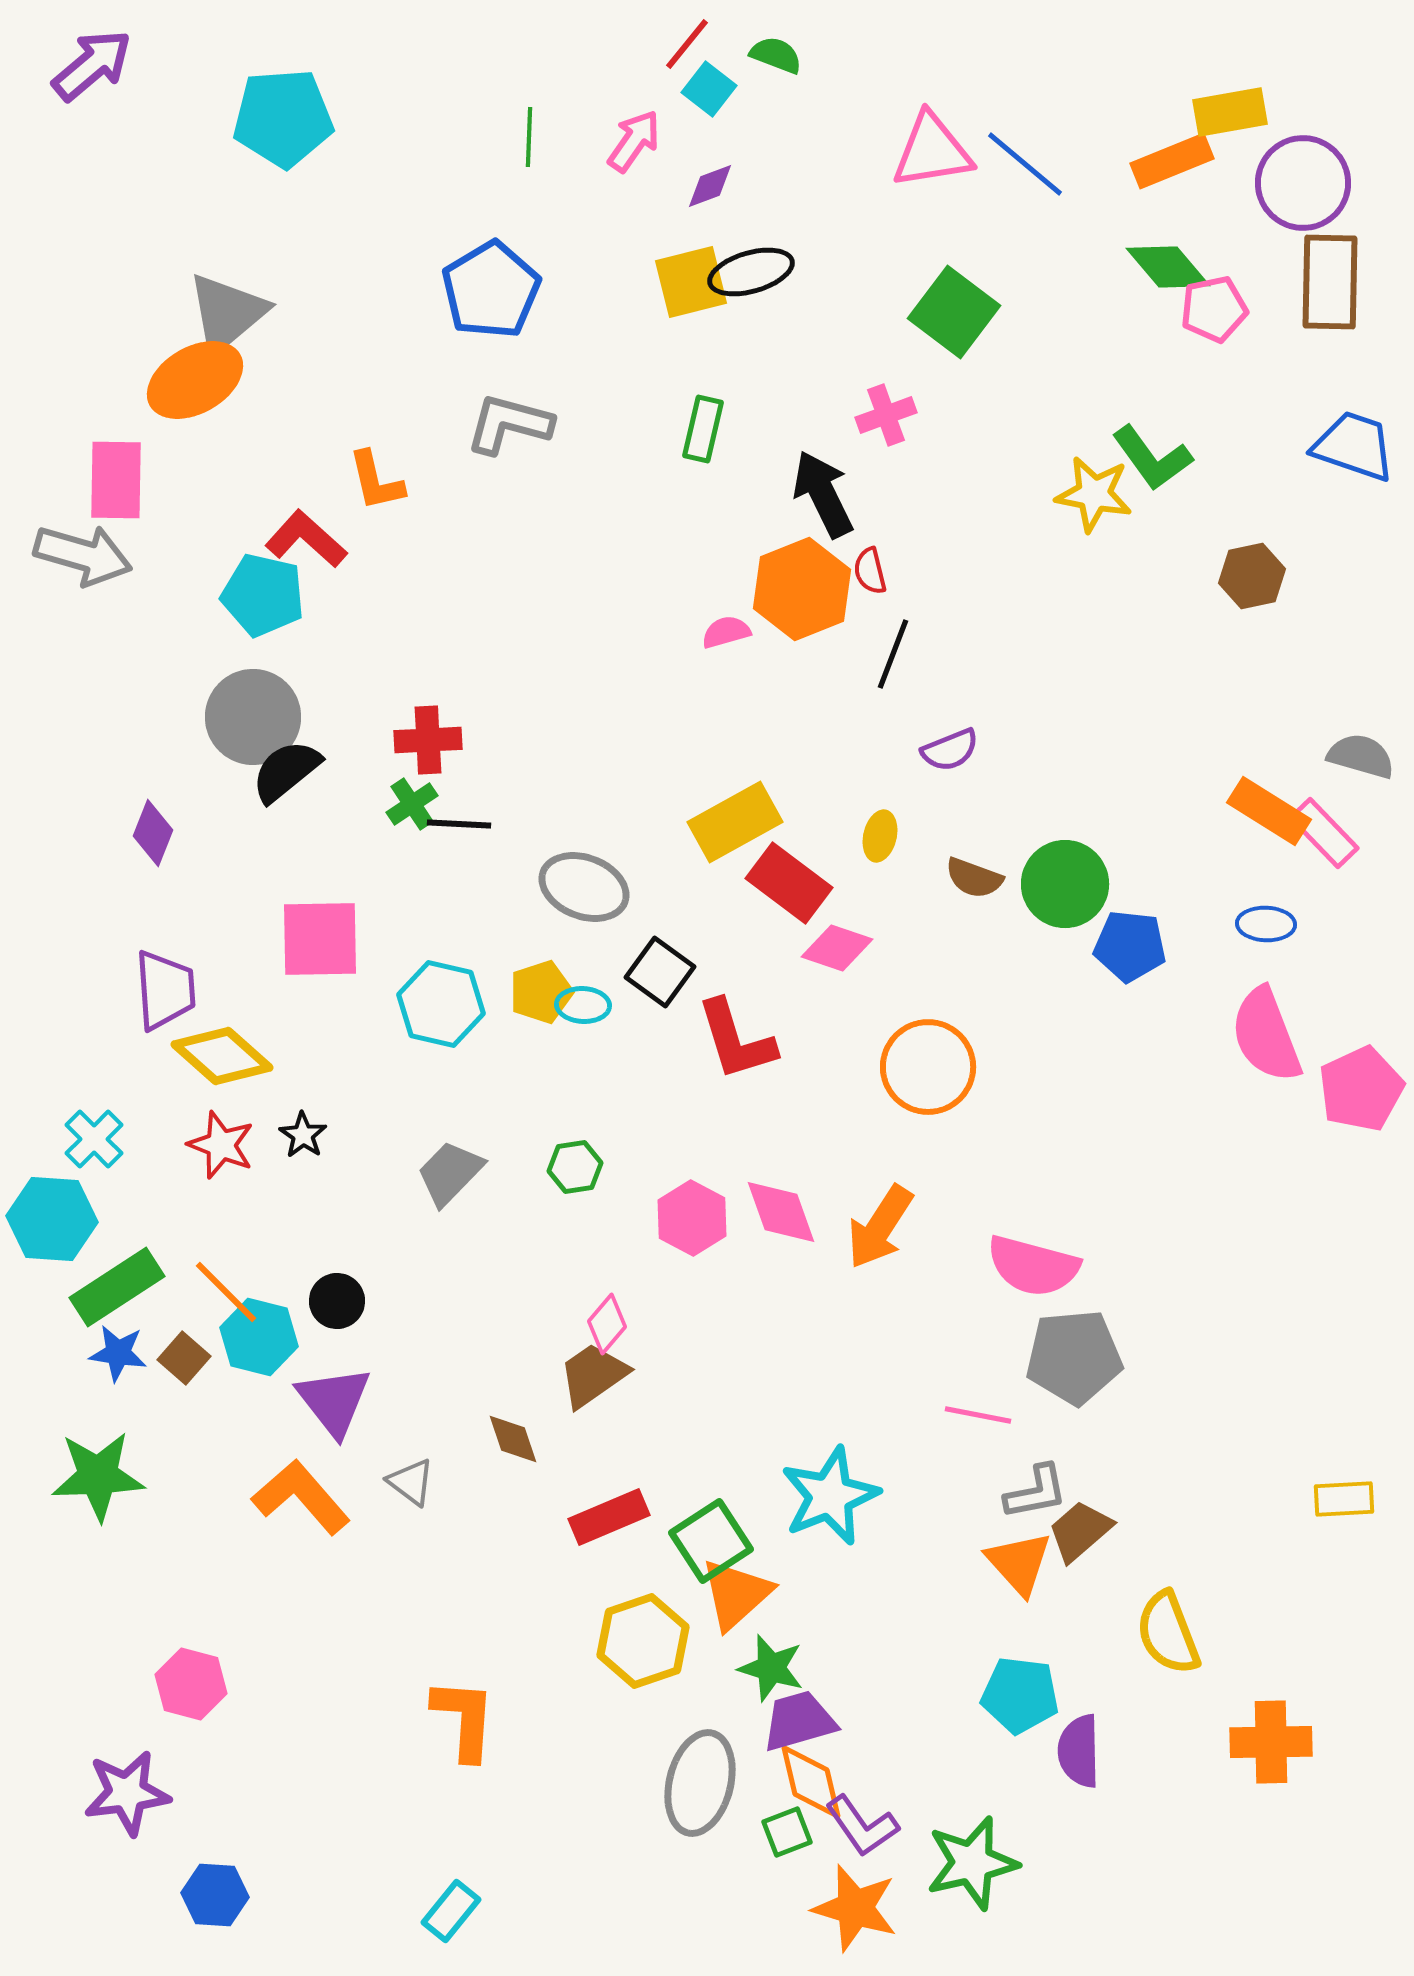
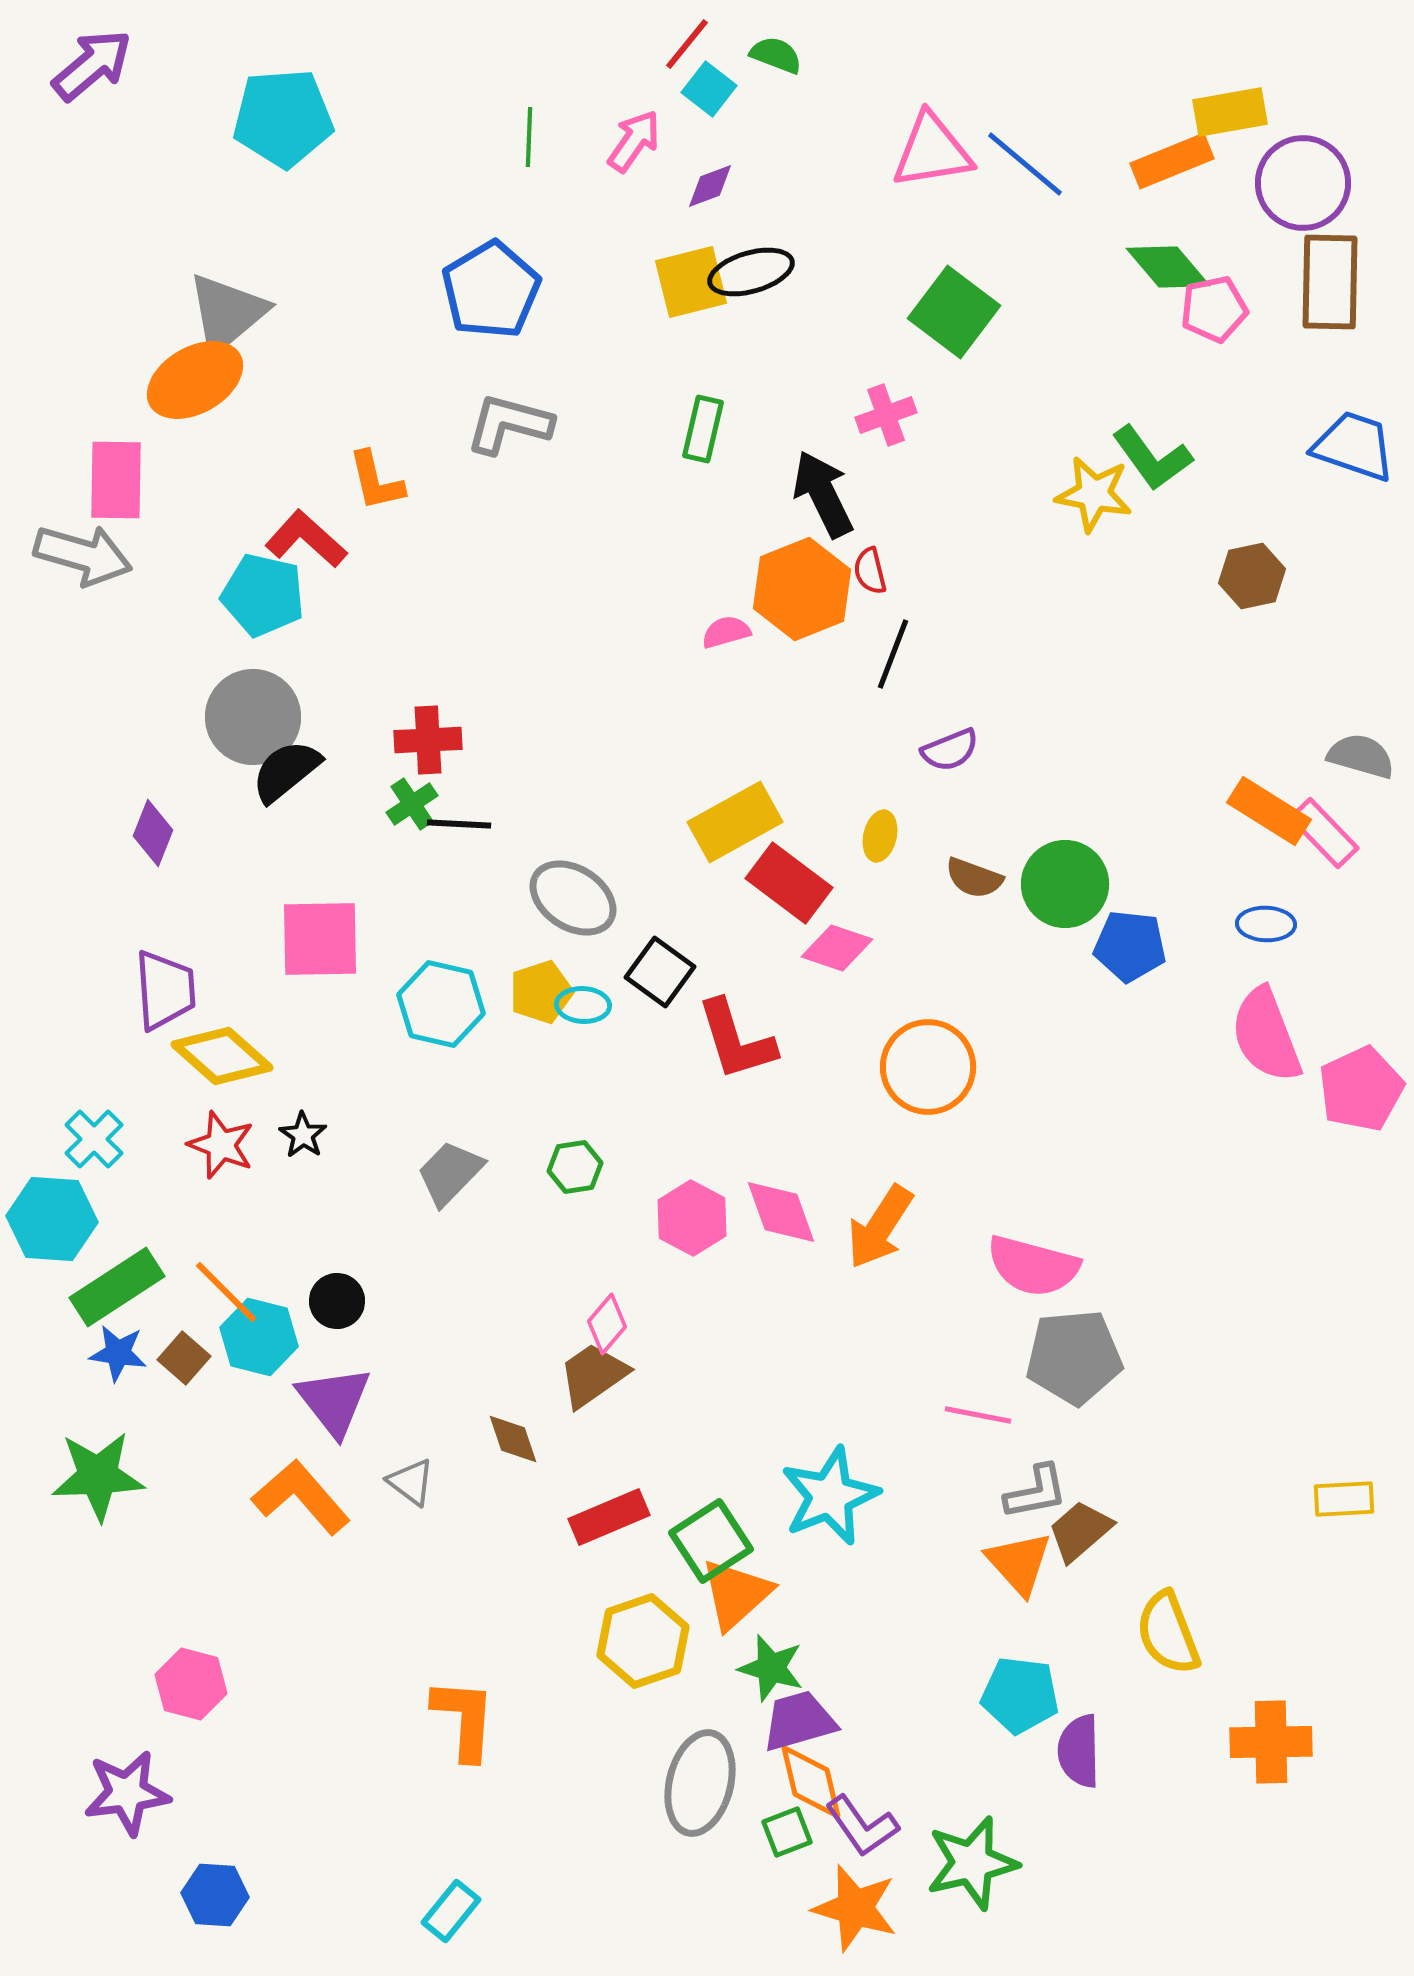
gray ellipse at (584, 887): moved 11 px left, 11 px down; rotated 12 degrees clockwise
